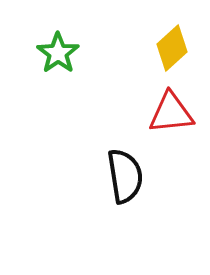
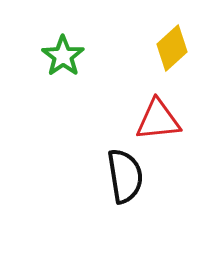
green star: moved 5 px right, 3 px down
red triangle: moved 13 px left, 7 px down
